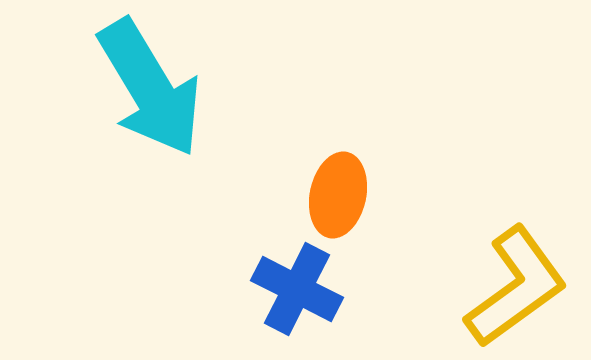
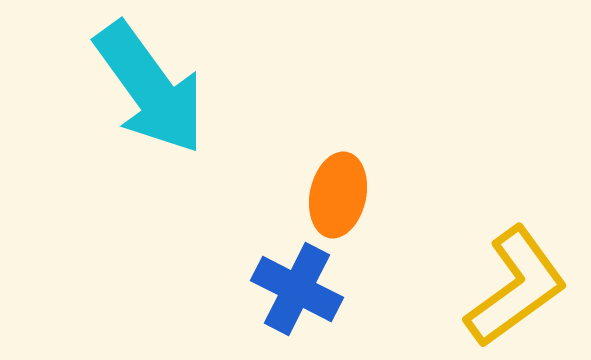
cyan arrow: rotated 5 degrees counterclockwise
